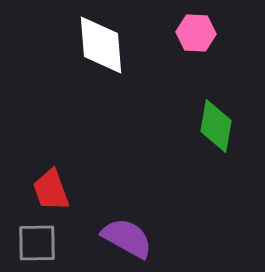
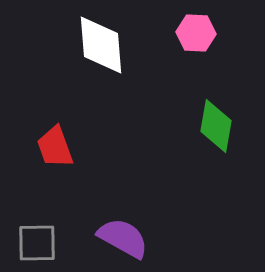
red trapezoid: moved 4 px right, 43 px up
purple semicircle: moved 4 px left
